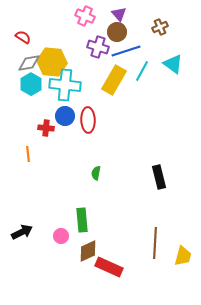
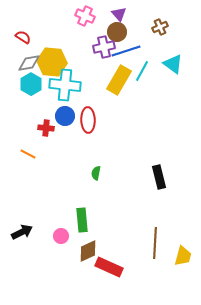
purple cross: moved 6 px right; rotated 30 degrees counterclockwise
yellow rectangle: moved 5 px right
orange line: rotated 56 degrees counterclockwise
